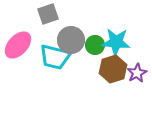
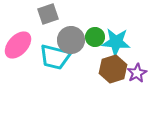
green circle: moved 8 px up
